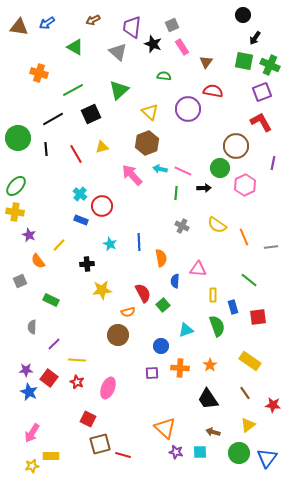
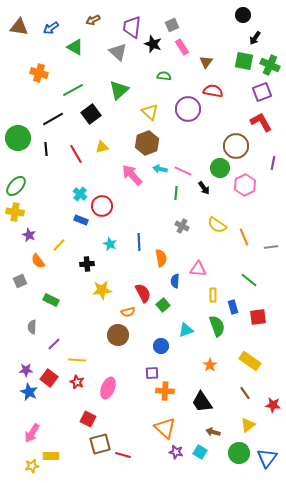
blue arrow at (47, 23): moved 4 px right, 5 px down
black square at (91, 114): rotated 12 degrees counterclockwise
black arrow at (204, 188): rotated 56 degrees clockwise
orange cross at (180, 368): moved 15 px left, 23 px down
black trapezoid at (208, 399): moved 6 px left, 3 px down
cyan square at (200, 452): rotated 32 degrees clockwise
